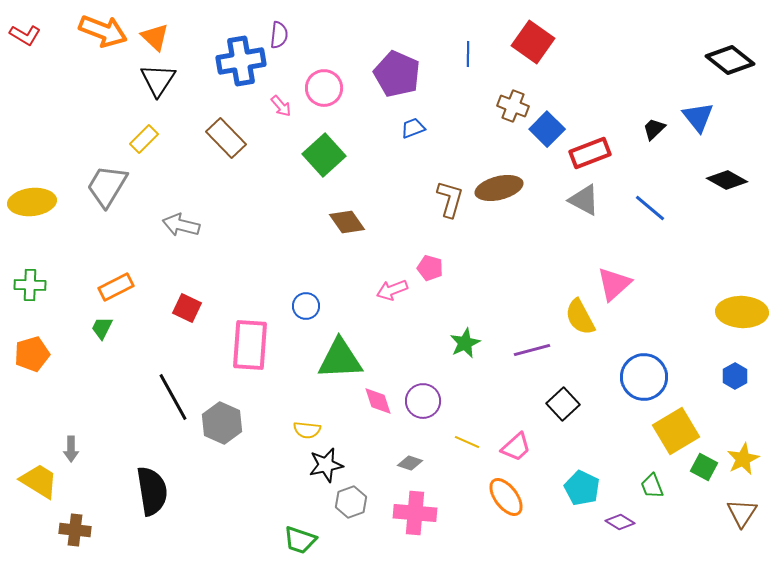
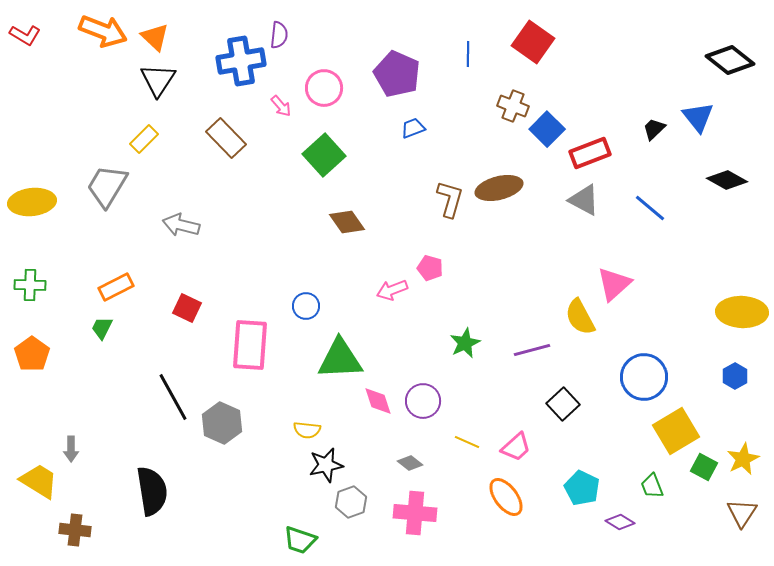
orange pentagon at (32, 354): rotated 20 degrees counterclockwise
gray diamond at (410, 463): rotated 20 degrees clockwise
